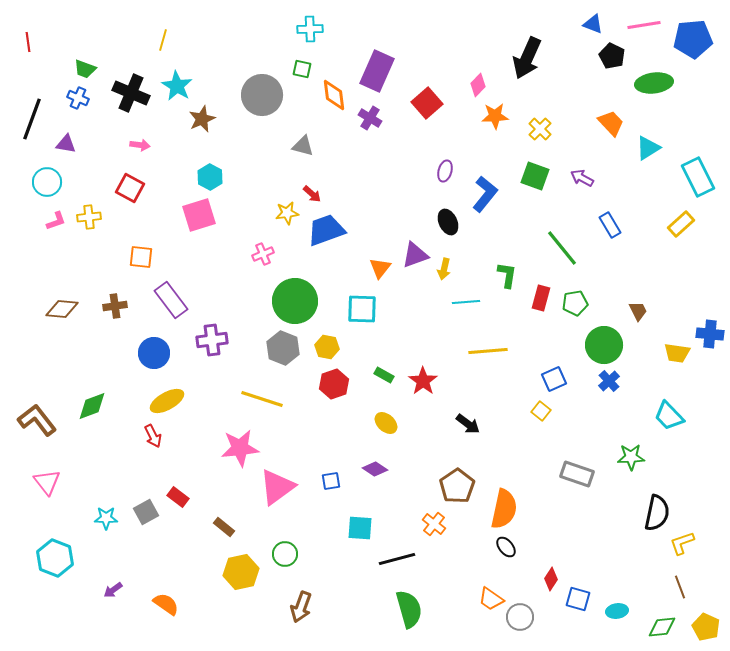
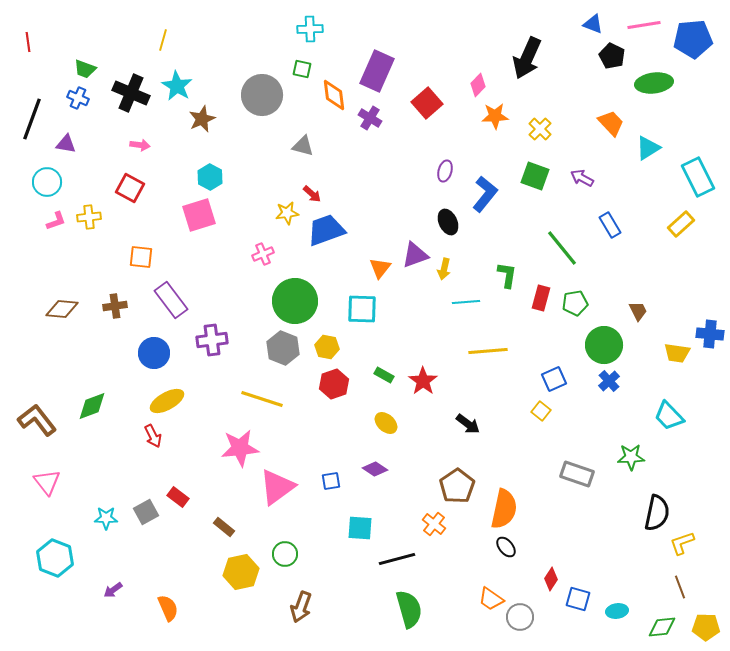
orange semicircle at (166, 604): moved 2 px right, 4 px down; rotated 32 degrees clockwise
yellow pentagon at (706, 627): rotated 24 degrees counterclockwise
